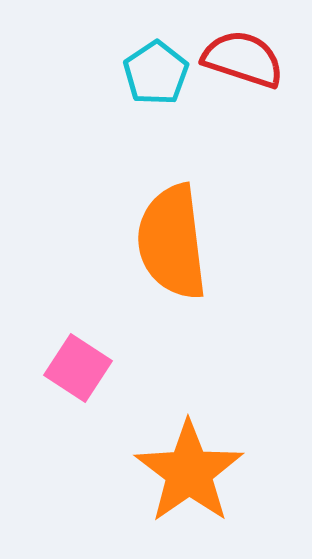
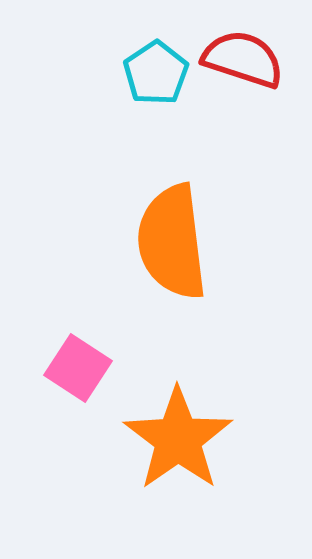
orange star: moved 11 px left, 33 px up
